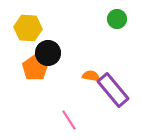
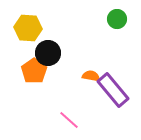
orange pentagon: moved 1 px left, 3 px down
pink line: rotated 15 degrees counterclockwise
